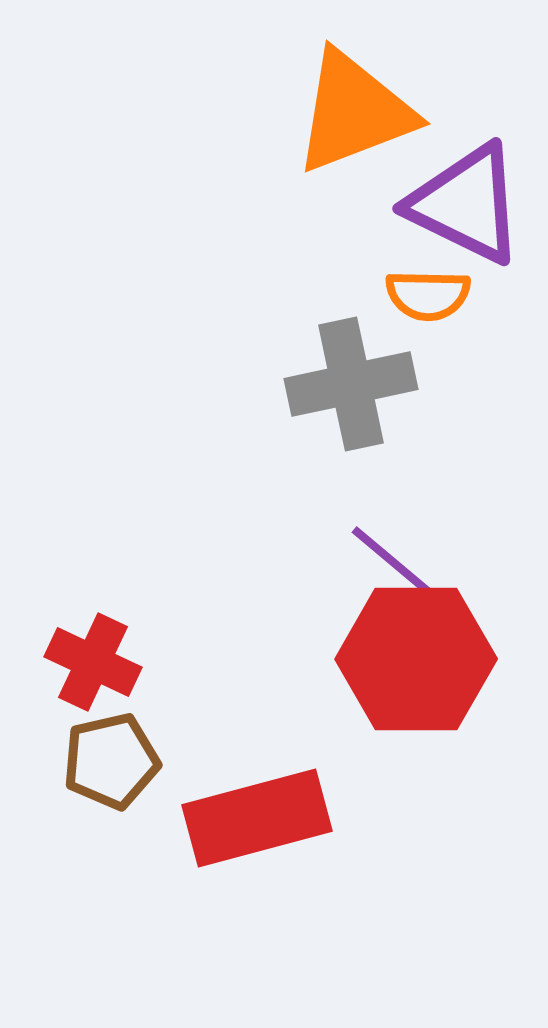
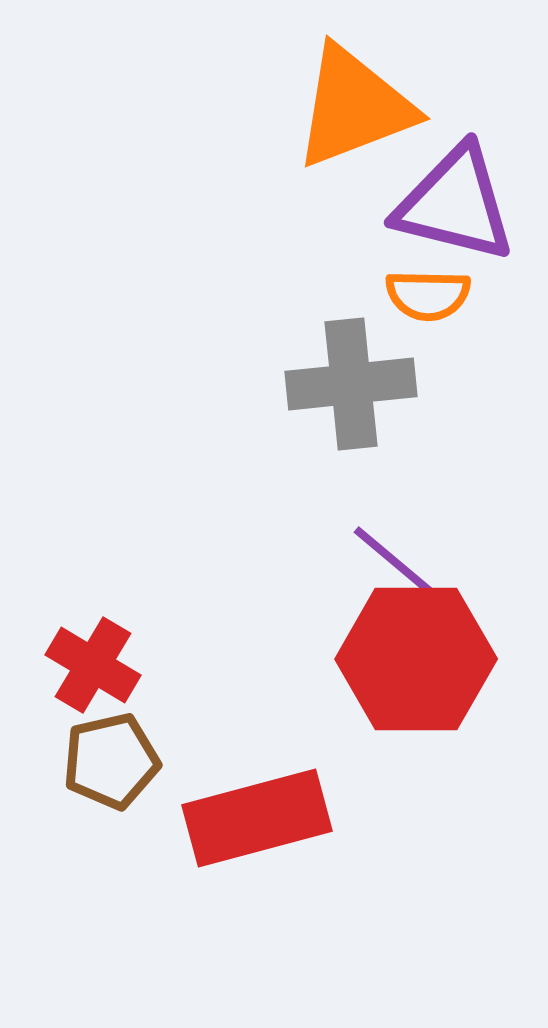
orange triangle: moved 5 px up
purple triangle: moved 11 px left; rotated 12 degrees counterclockwise
gray cross: rotated 6 degrees clockwise
purple line: moved 2 px right
red cross: moved 3 px down; rotated 6 degrees clockwise
